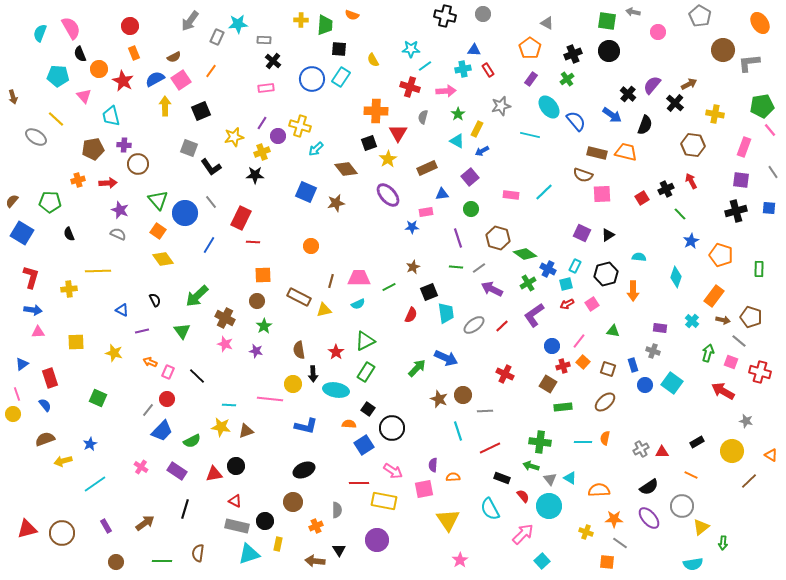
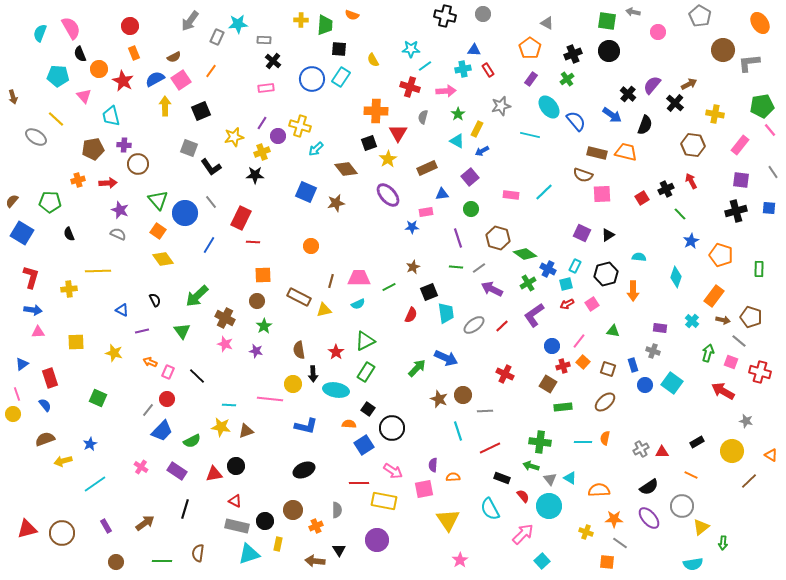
pink rectangle at (744, 147): moved 4 px left, 2 px up; rotated 18 degrees clockwise
brown circle at (293, 502): moved 8 px down
